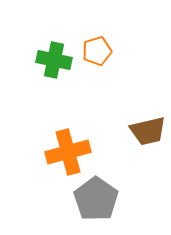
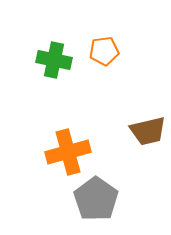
orange pentagon: moved 7 px right; rotated 8 degrees clockwise
